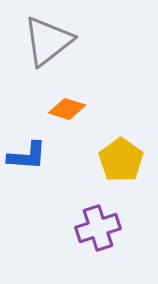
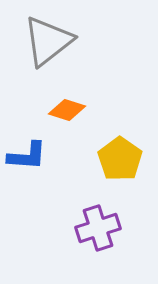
orange diamond: moved 1 px down
yellow pentagon: moved 1 px left, 1 px up
